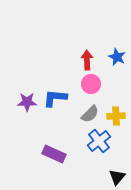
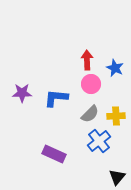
blue star: moved 2 px left, 11 px down
blue L-shape: moved 1 px right
purple star: moved 5 px left, 9 px up
